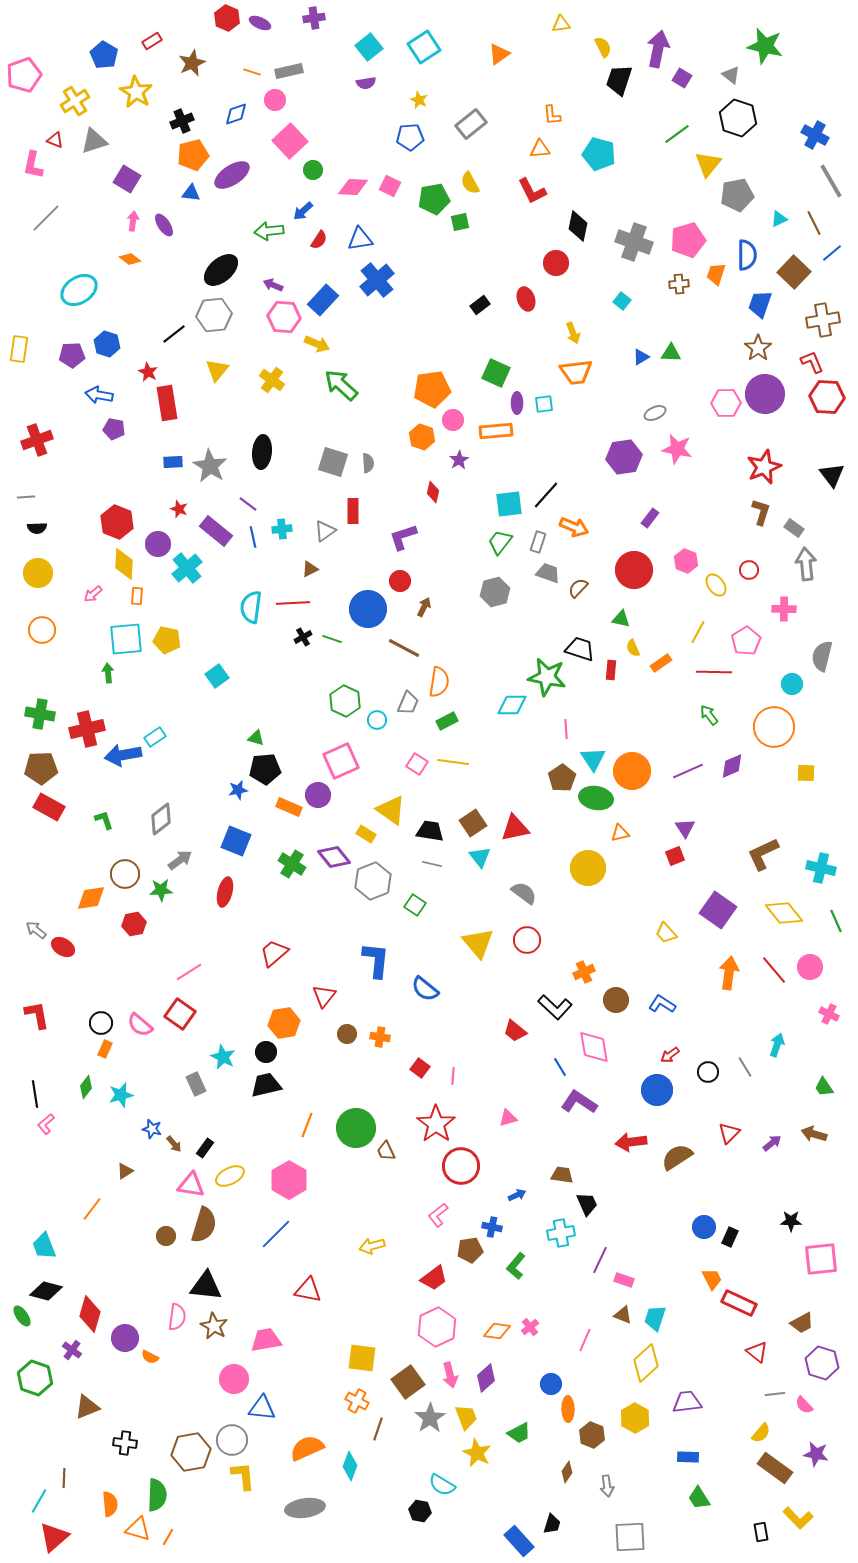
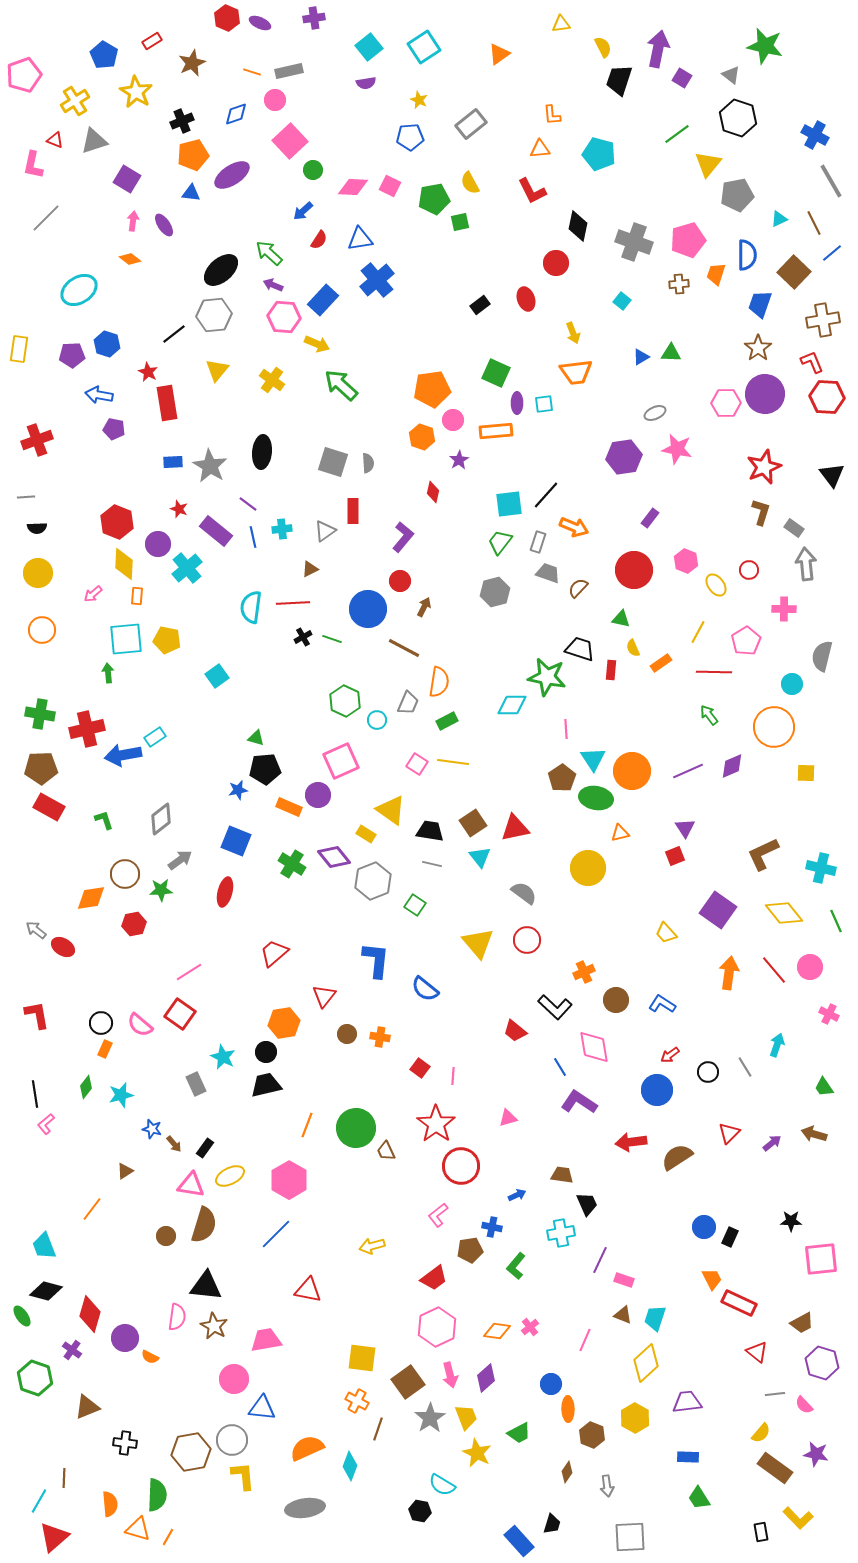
green arrow at (269, 231): moved 22 px down; rotated 48 degrees clockwise
purple L-shape at (403, 537): rotated 148 degrees clockwise
